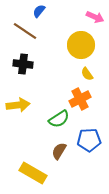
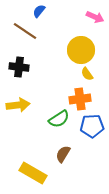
yellow circle: moved 5 px down
black cross: moved 4 px left, 3 px down
orange cross: rotated 20 degrees clockwise
blue pentagon: moved 3 px right, 14 px up
brown semicircle: moved 4 px right, 3 px down
